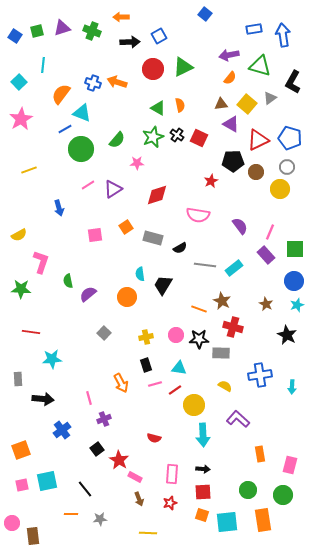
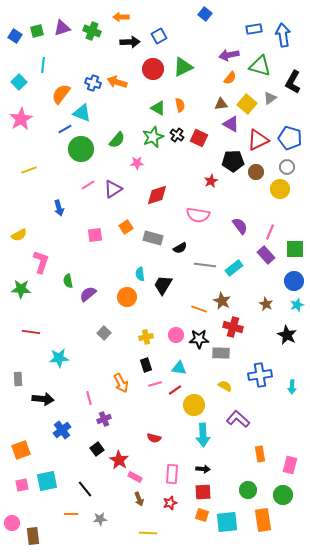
cyan star at (52, 359): moved 7 px right, 1 px up
